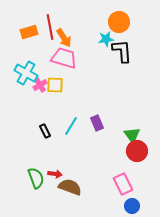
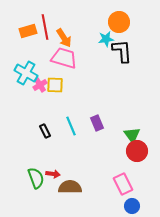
red line: moved 5 px left
orange rectangle: moved 1 px left, 1 px up
cyan line: rotated 54 degrees counterclockwise
red arrow: moved 2 px left
brown semicircle: rotated 20 degrees counterclockwise
